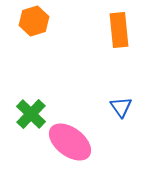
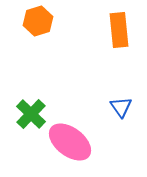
orange hexagon: moved 4 px right
